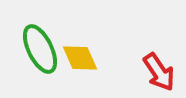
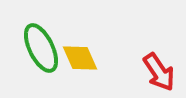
green ellipse: moved 1 px right, 1 px up
